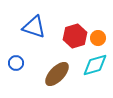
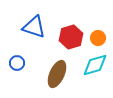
red hexagon: moved 4 px left, 1 px down
blue circle: moved 1 px right
brown ellipse: rotated 20 degrees counterclockwise
